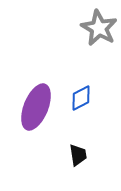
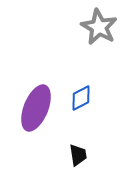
gray star: moved 1 px up
purple ellipse: moved 1 px down
